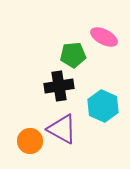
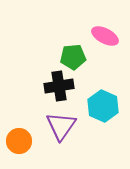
pink ellipse: moved 1 px right, 1 px up
green pentagon: moved 2 px down
purple triangle: moved 1 px left, 3 px up; rotated 36 degrees clockwise
orange circle: moved 11 px left
